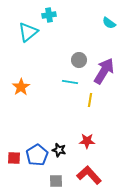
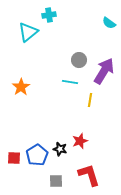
red star: moved 7 px left; rotated 21 degrees counterclockwise
black star: moved 1 px right, 1 px up
red L-shape: rotated 25 degrees clockwise
